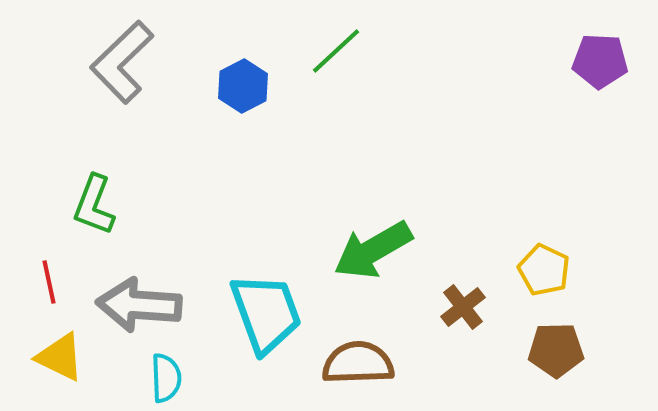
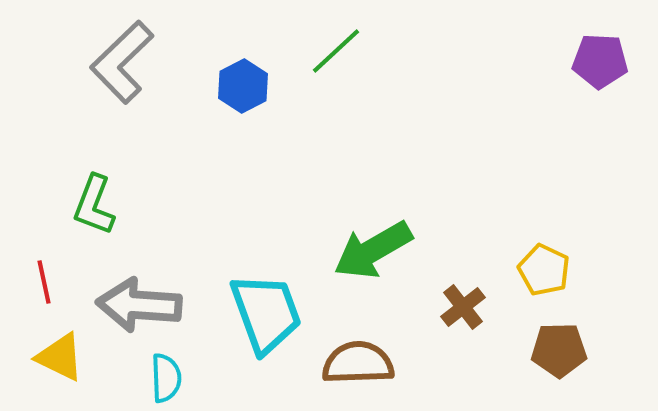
red line: moved 5 px left
brown pentagon: moved 3 px right
